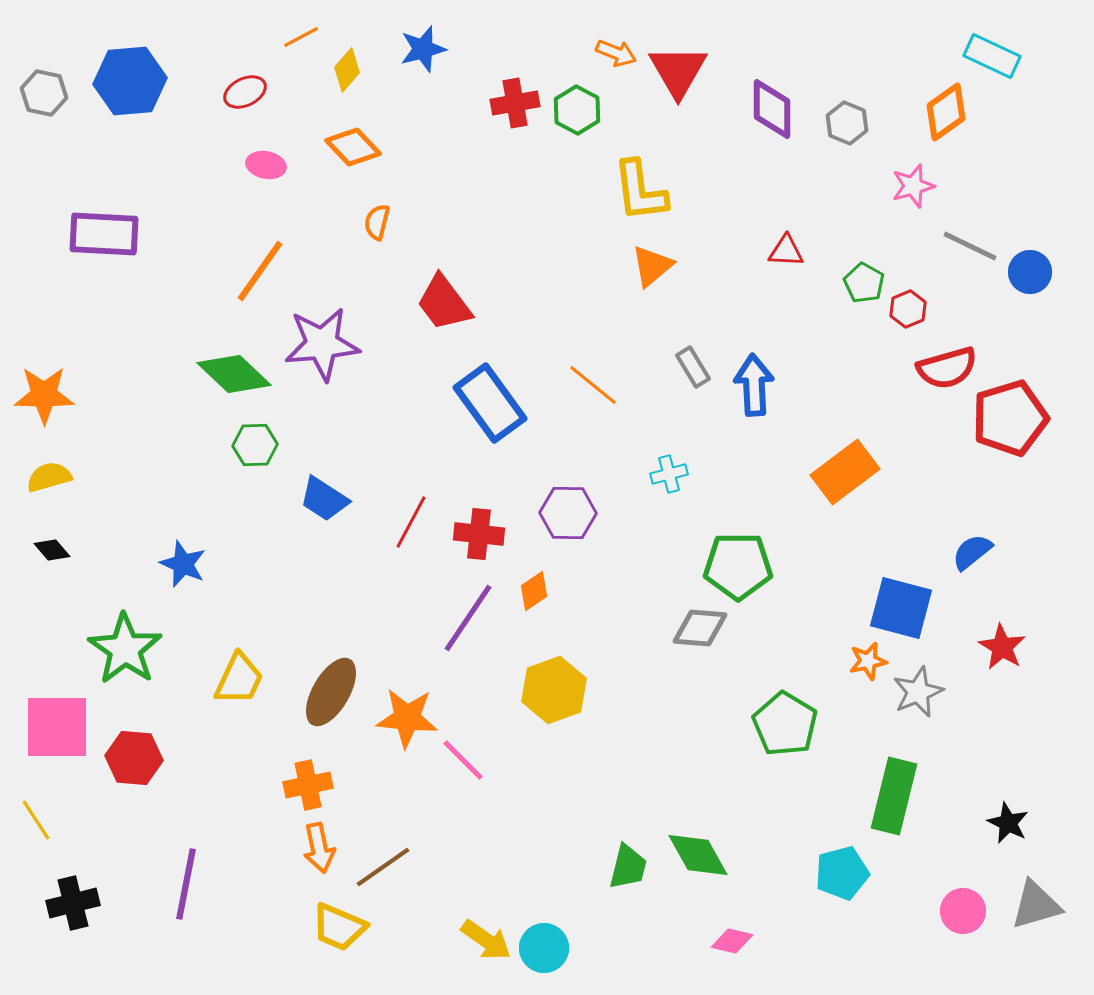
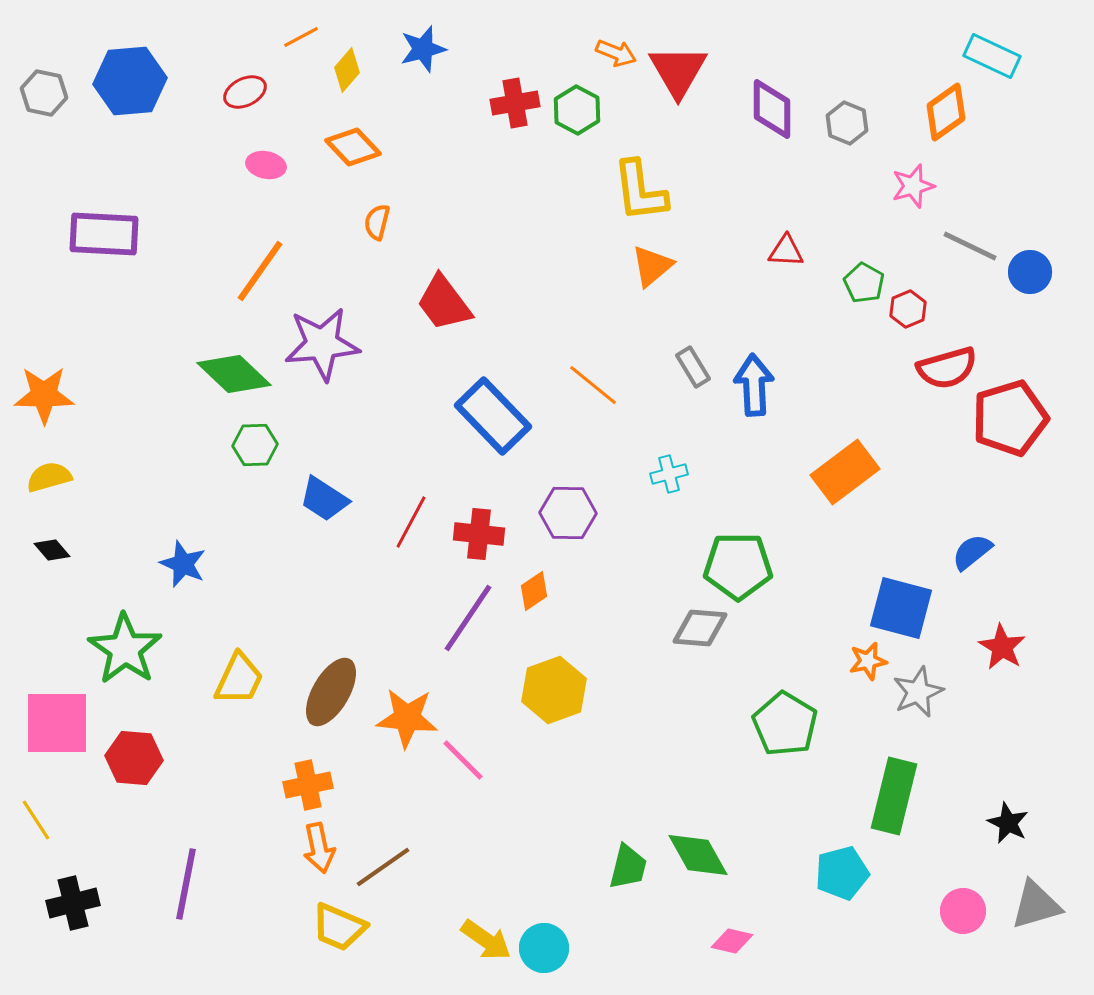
blue rectangle at (490, 403): moved 3 px right, 13 px down; rotated 8 degrees counterclockwise
pink square at (57, 727): moved 4 px up
